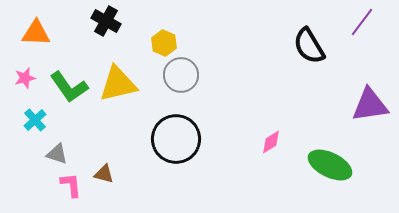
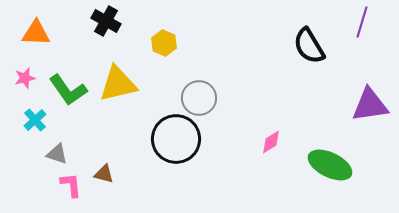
purple line: rotated 20 degrees counterclockwise
gray circle: moved 18 px right, 23 px down
green L-shape: moved 1 px left, 3 px down
